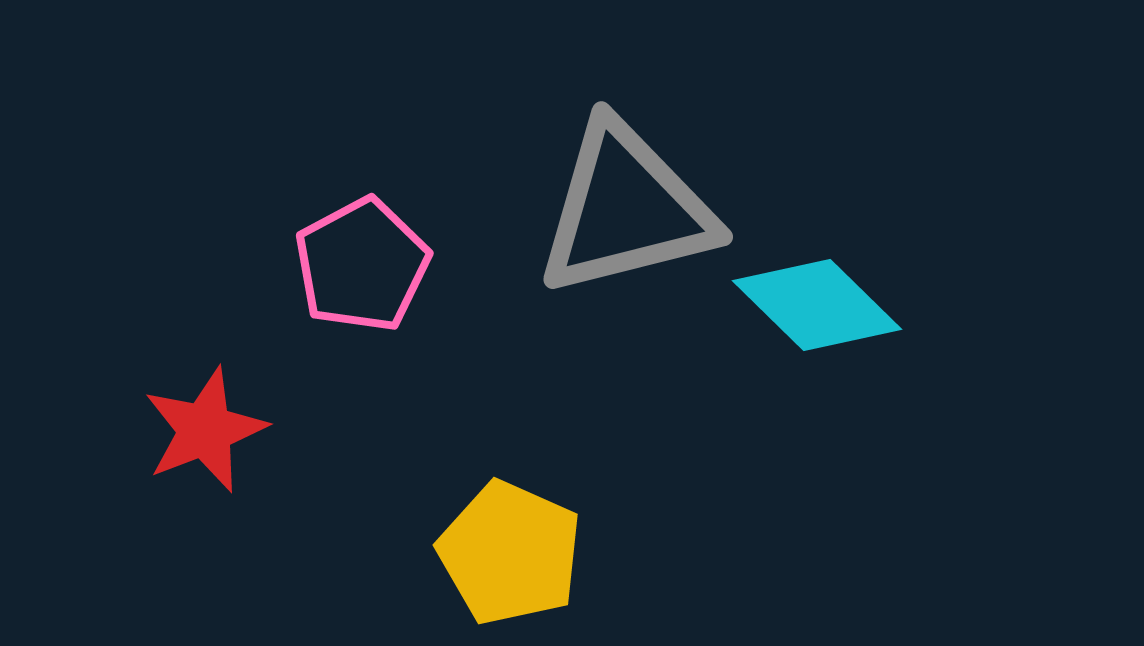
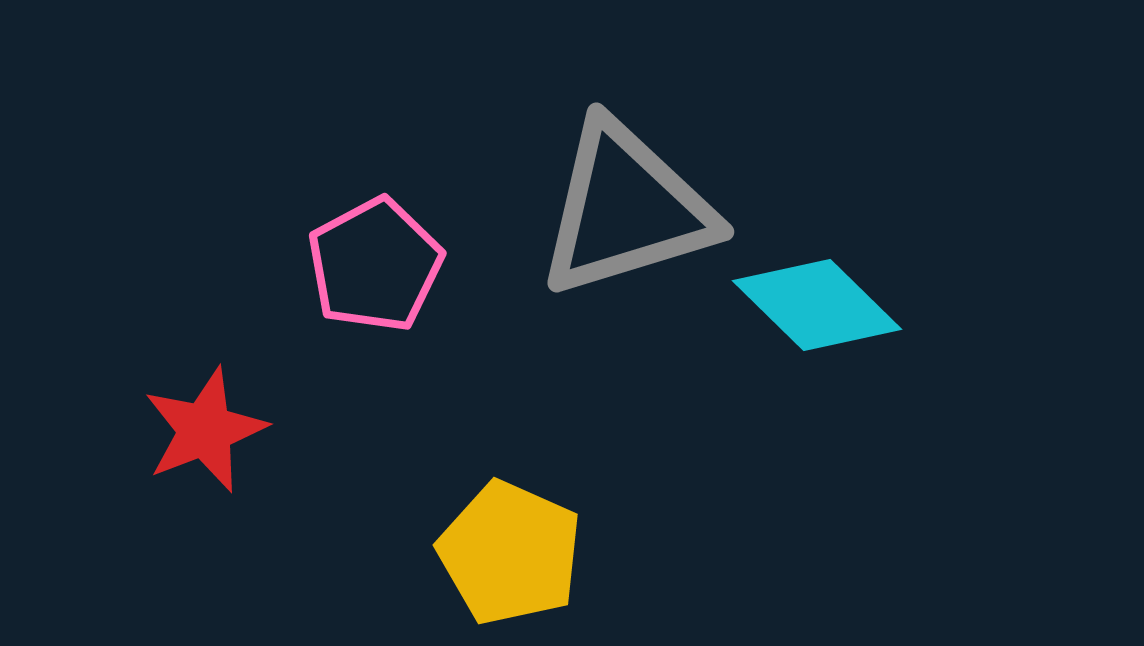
gray triangle: rotated 3 degrees counterclockwise
pink pentagon: moved 13 px right
